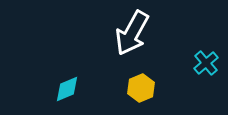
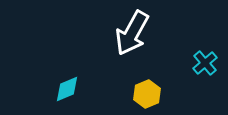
cyan cross: moved 1 px left
yellow hexagon: moved 6 px right, 6 px down
